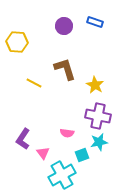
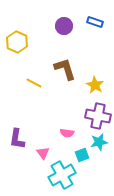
yellow hexagon: rotated 20 degrees clockwise
purple L-shape: moved 6 px left; rotated 25 degrees counterclockwise
